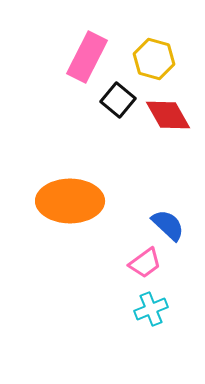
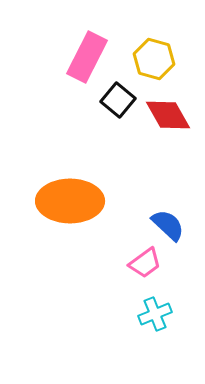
cyan cross: moved 4 px right, 5 px down
